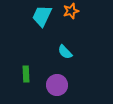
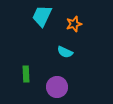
orange star: moved 3 px right, 13 px down
cyan semicircle: rotated 21 degrees counterclockwise
purple circle: moved 2 px down
